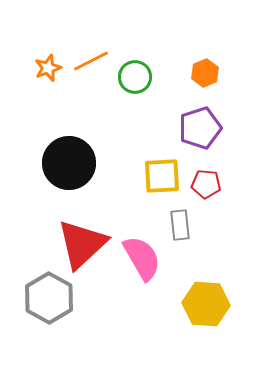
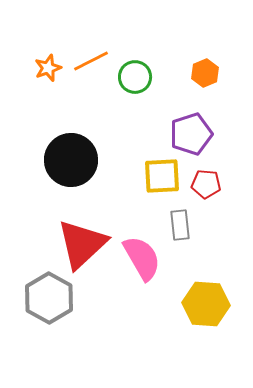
purple pentagon: moved 9 px left, 6 px down
black circle: moved 2 px right, 3 px up
